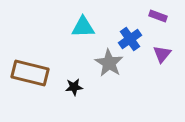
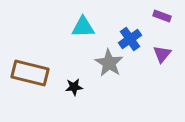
purple rectangle: moved 4 px right
